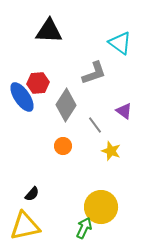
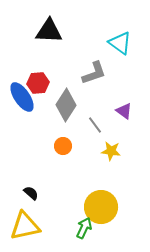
yellow star: rotated 12 degrees counterclockwise
black semicircle: moved 1 px left, 1 px up; rotated 91 degrees counterclockwise
